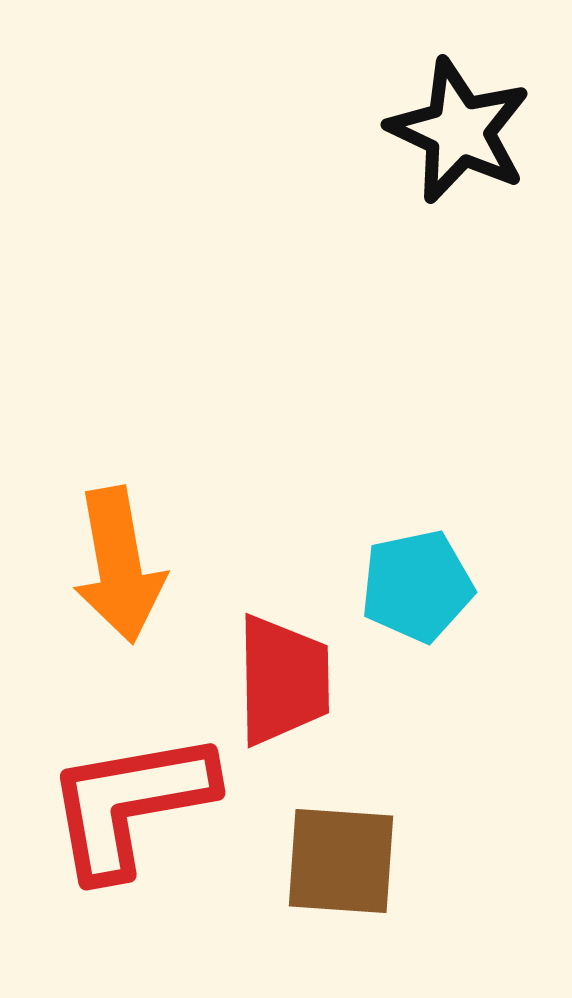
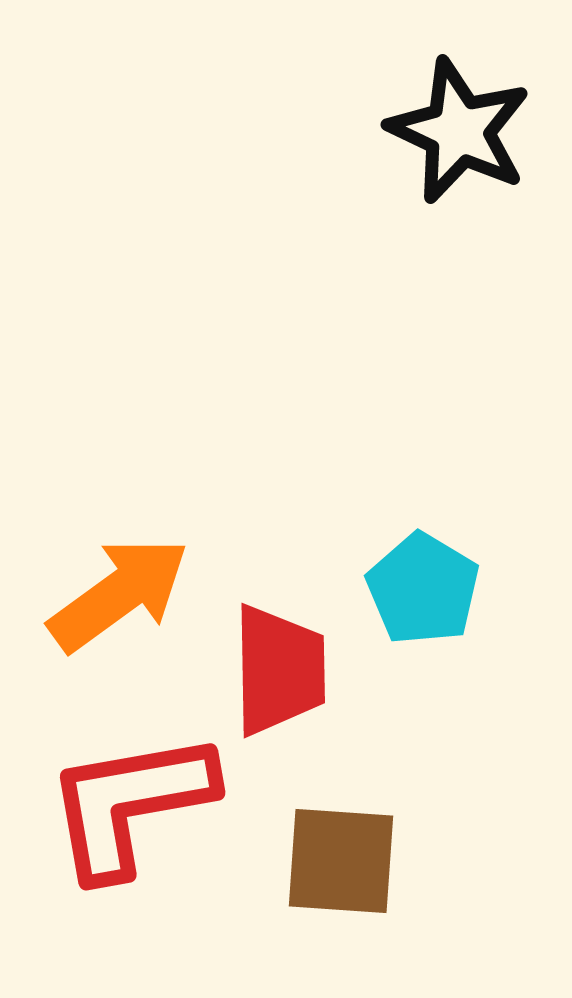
orange arrow: moved 29 px down; rotated 116 degrees counterclockwise
cyan pentagon: moved 6 px right, 3 px down; rotated 29 degrees counterclockwise
red trapezoid: moved 4 px left, 10 px up
